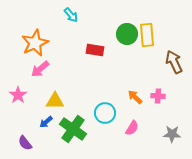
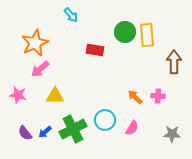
green circle: moved 2 px left, 2 px up
brown arrow: rotated 25 degrees clockwise
pink star: rotated 24 degrees counterclockwise
yellow triangle: moved 5 px up
cyan circle: moved 7 px down
blue arrow: moved 1 px left, 10 px down
green cross: rotated 28 degrees clockwise
purple semicircle: moved 10 px up
